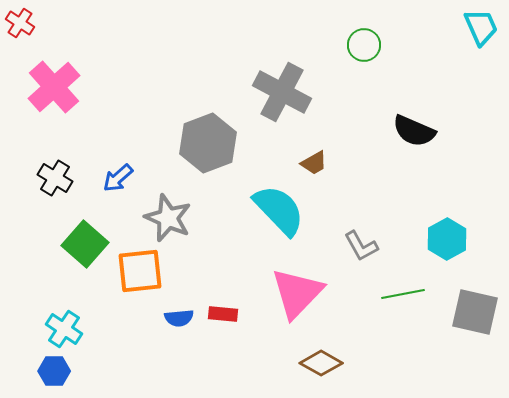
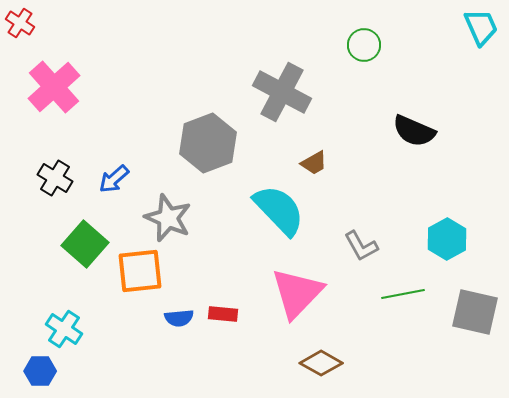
blue arrow: moved 4 px left, 1 px down
blue hexagon: moved 14 px left
